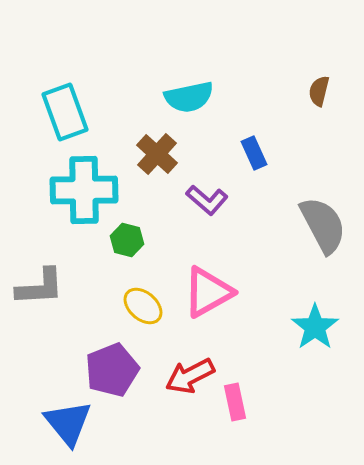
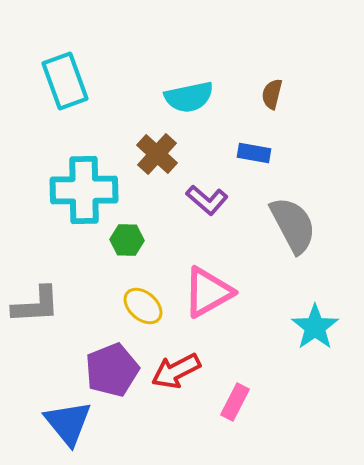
brown semicircle: moved 47 px left, 3 px down
cyan rectangle: moved 31 px up
blue rectangle: rotated 56 degrees counterclockwise
gray semicircle: moved 30 px left
green hexagon: rotated 12 degrees counterclockwise
gray L-shape: moved 4 px left, 18 px down
red arrow: moved 14 px left, 5 px up
pink rectangle: rotated 39 degrees clockwise
